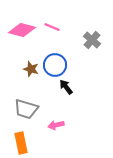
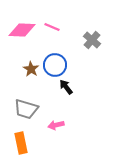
pink diamond: rotated 12 degrees counterclockwise
brown star: rotated 14 degrees clockwise
